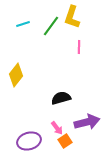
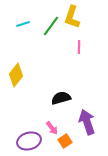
purple arrow: rotated 95 degrees counterclockwise
pink arrow: moved 5 px left
